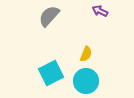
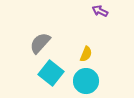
gray semicircle: moved 9 px left, 27 px down
cyan square: rotated 25 degrees counterclockwise
